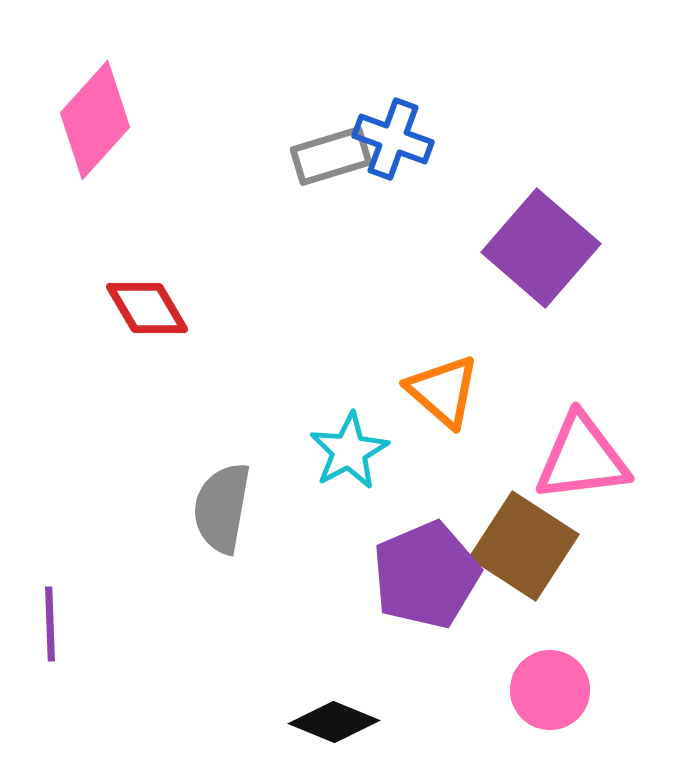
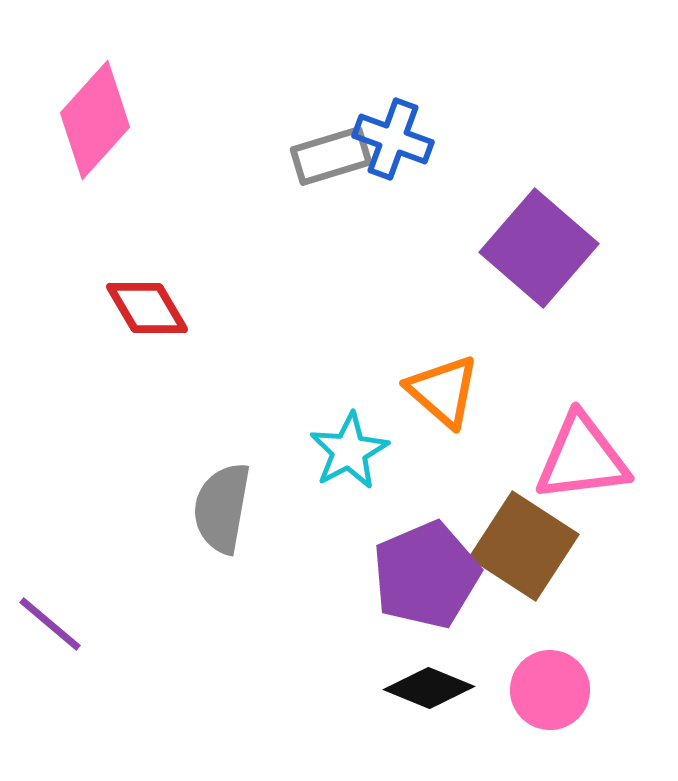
purple square: moved 2 px left
purple line: rotated 48 degrees counterclockwise
black diamond: moved 95 px right, 34 px up
